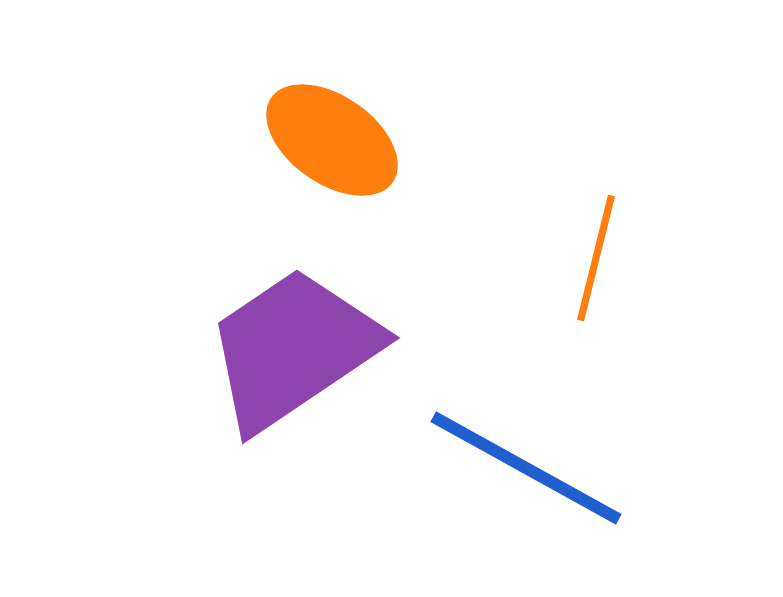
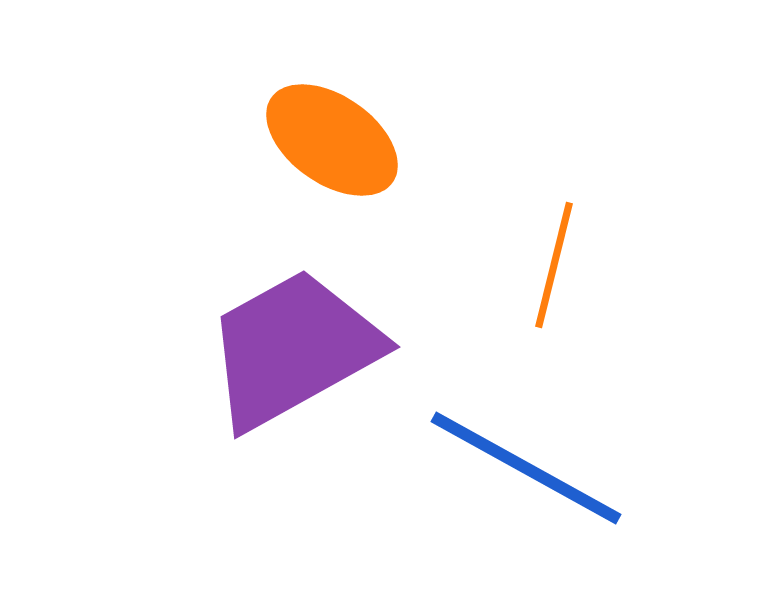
orange line: moved 42 px left, 7 px down
purple trapezoid: rotated 5 degrees clockwise
